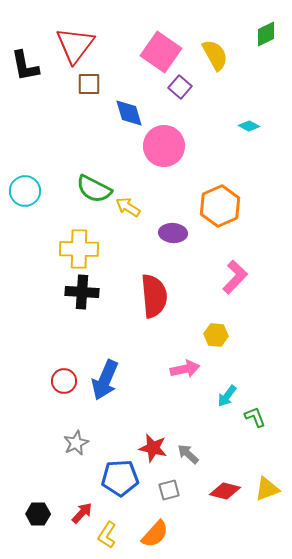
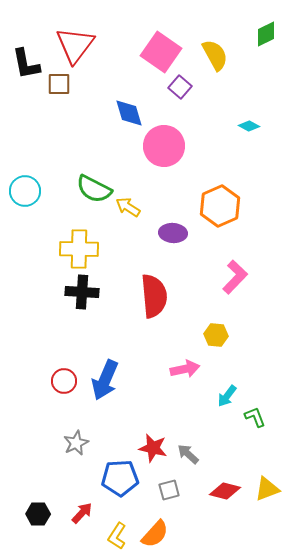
black L-shape: moved 1 px right, 2 px up
brown square: moved 30 px left
yellow L-shape: moved 10 px right, 1 px down
